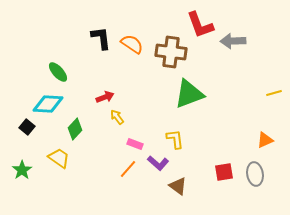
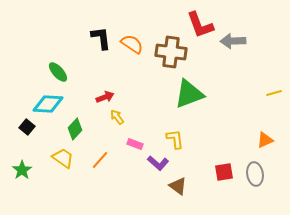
yellow trapezoid: moved 4 px right
orange line: moved 28 px left, 9 px up
